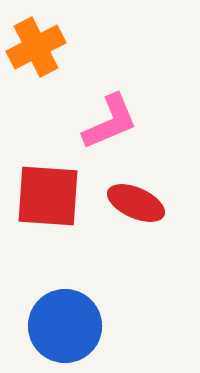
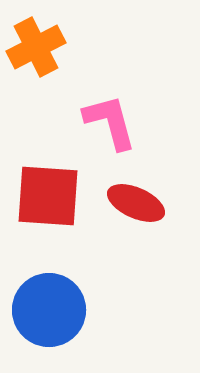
pink L-shape: rotated 82 degrees counterclockwise
blue circle: moved 16 px left, 16 px up
